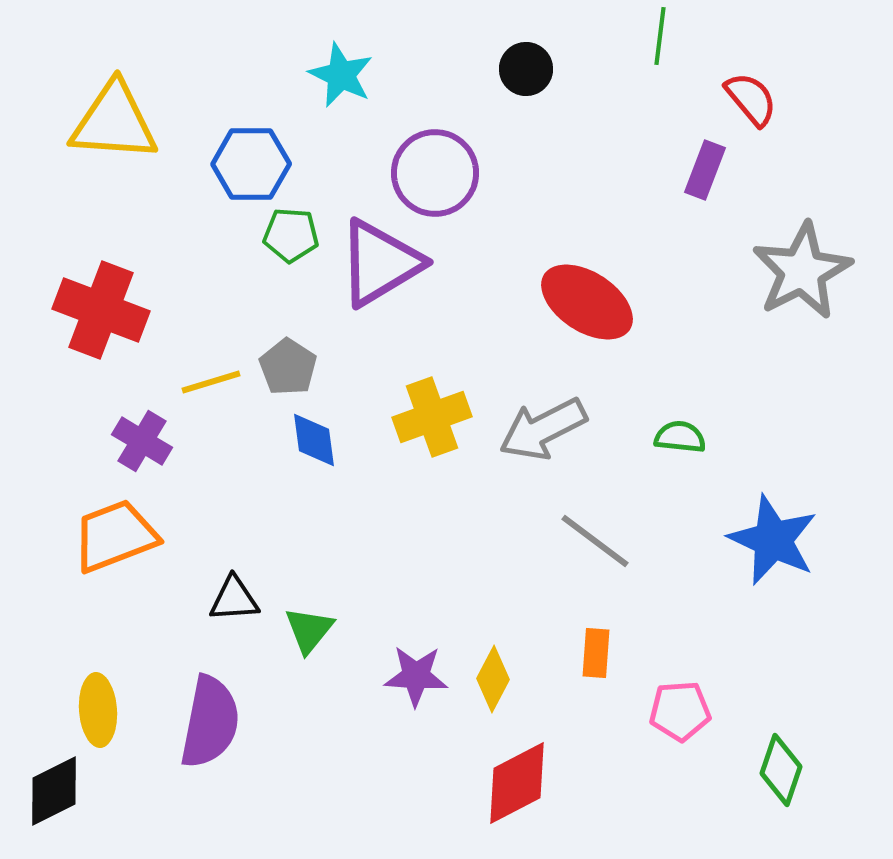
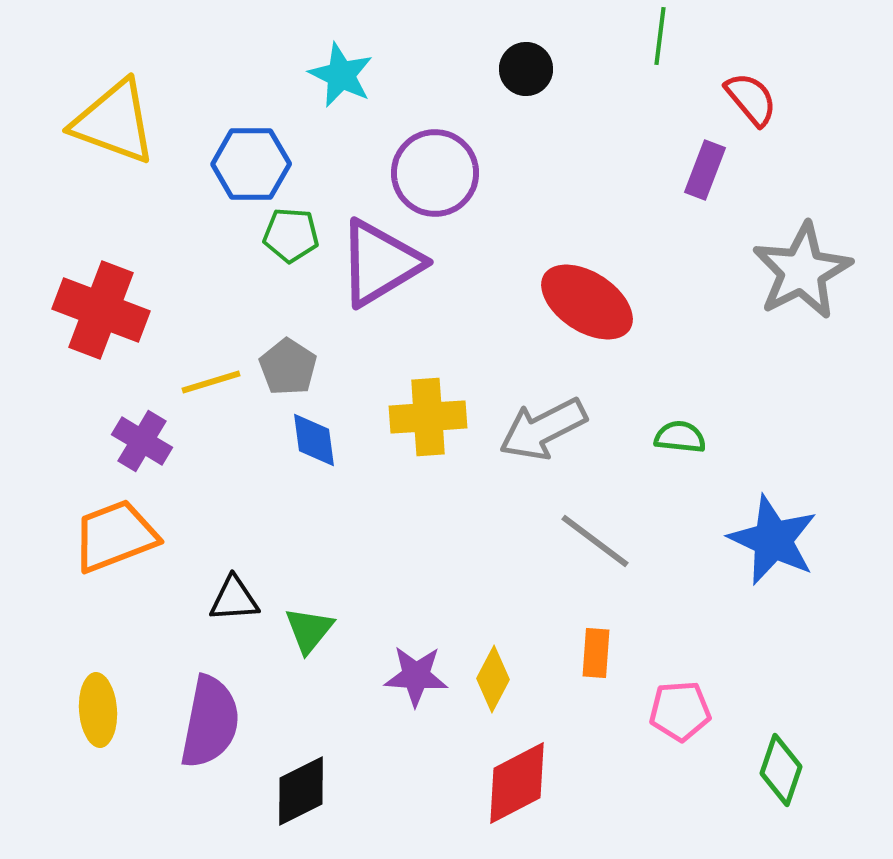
yellow triangle: rotated 16 degrees clockwise
yellow cross: moved 4 px left; rotated 16 degrees clockwise
black diamond: moved 247 px right
